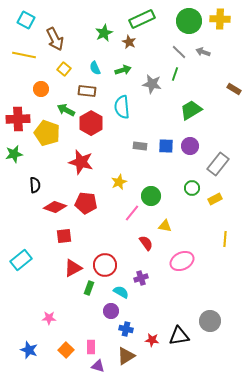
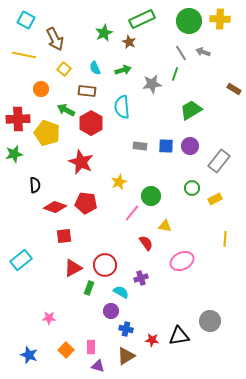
gray line at (179, 52): moved 2 px right, 1 px down; rotated 14 degrees clockwise
gray star at (152, 84): rotated 18 degrees counterclockwise
red star at (81, 162): rotated 10 degrees clockwise
gray rectangle at (218, 164): moved 1 px right, 3 px up
blue star at (29, 350): moved 5 px down
